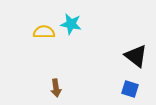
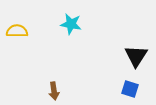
yellow semicircle: moved 27 px left, 1 px up
black triangle: rotated 25 degrees clockwise
brown arrow: moved 2 px left, 3 px down
